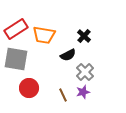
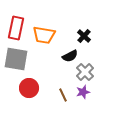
red rectangle: moved 1 px up; rotated 45 degrees counterclockwise
black semicircle: moved 2 px right, 1 px down
